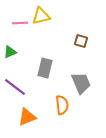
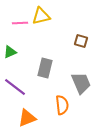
orange triangle: moved 1 px down
